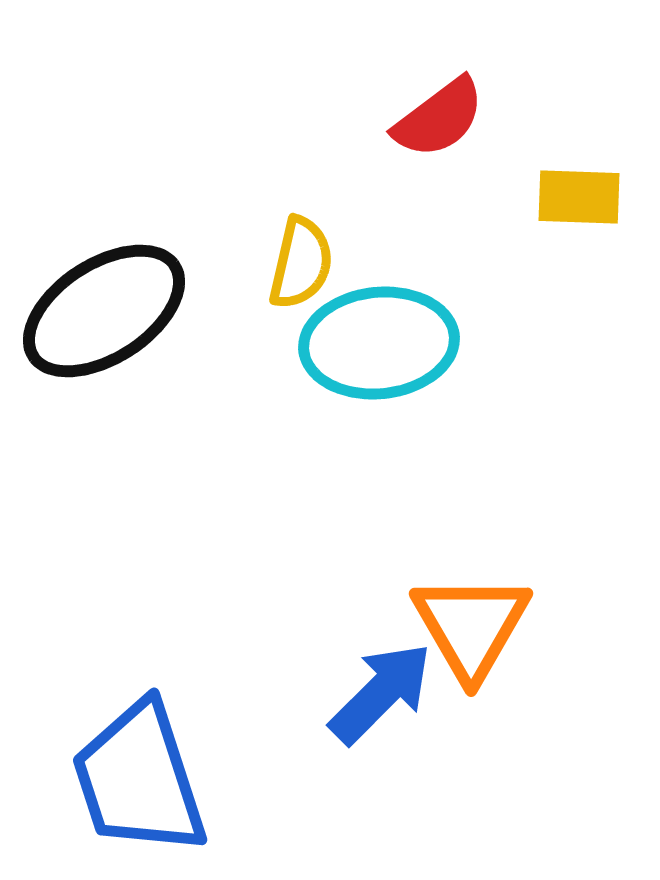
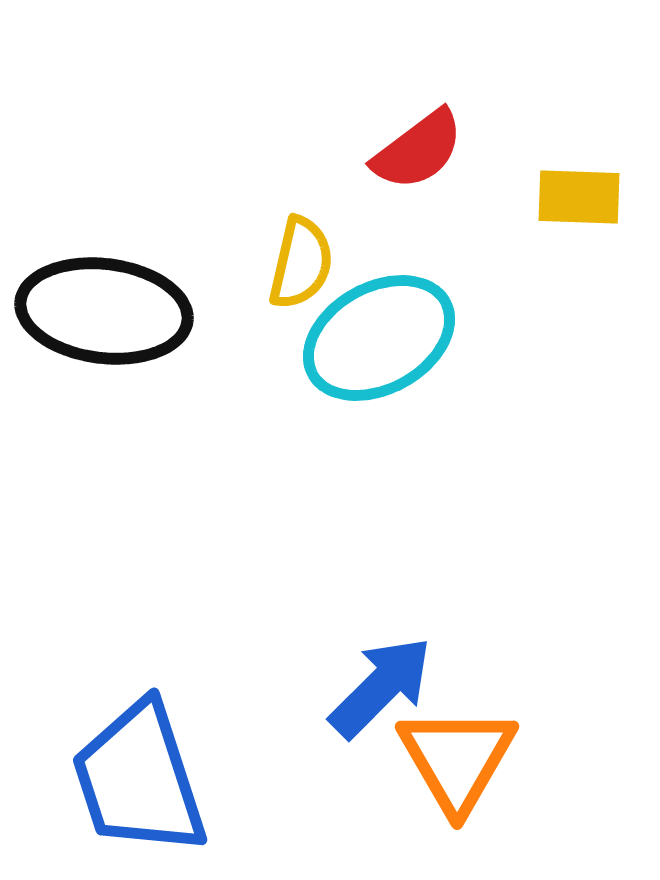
red semicircle: moved 21 px left, 32 px down
black ellipse: rotated 40 degrees clockwise
cyan ellipse: moved 5 px up; rotated 23 degrees counterclockwise
orange triangle: moved 14 px left, 133 px down
blue arrow: moved 6 px up
